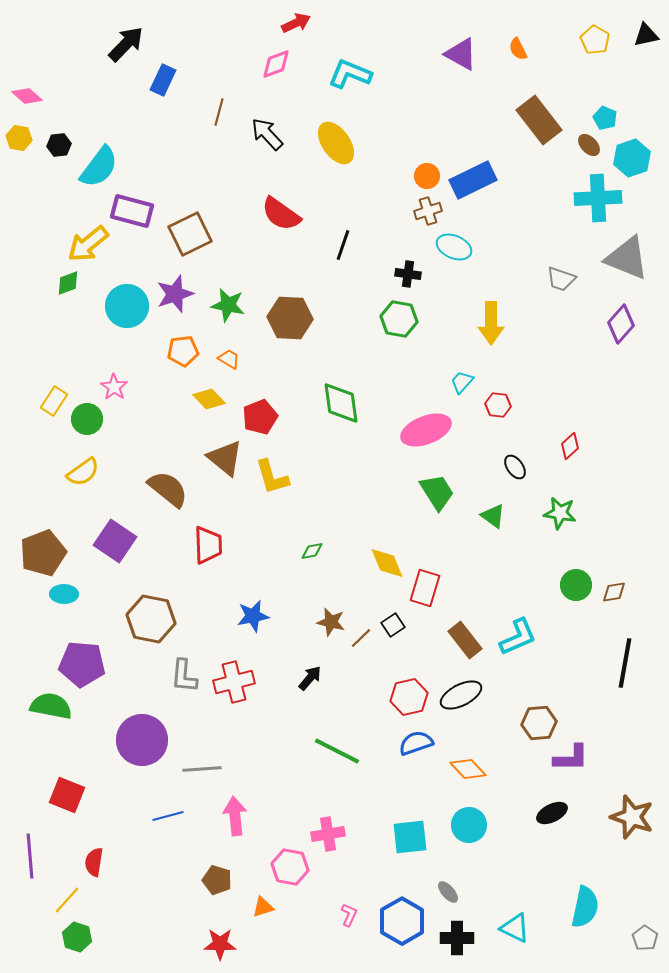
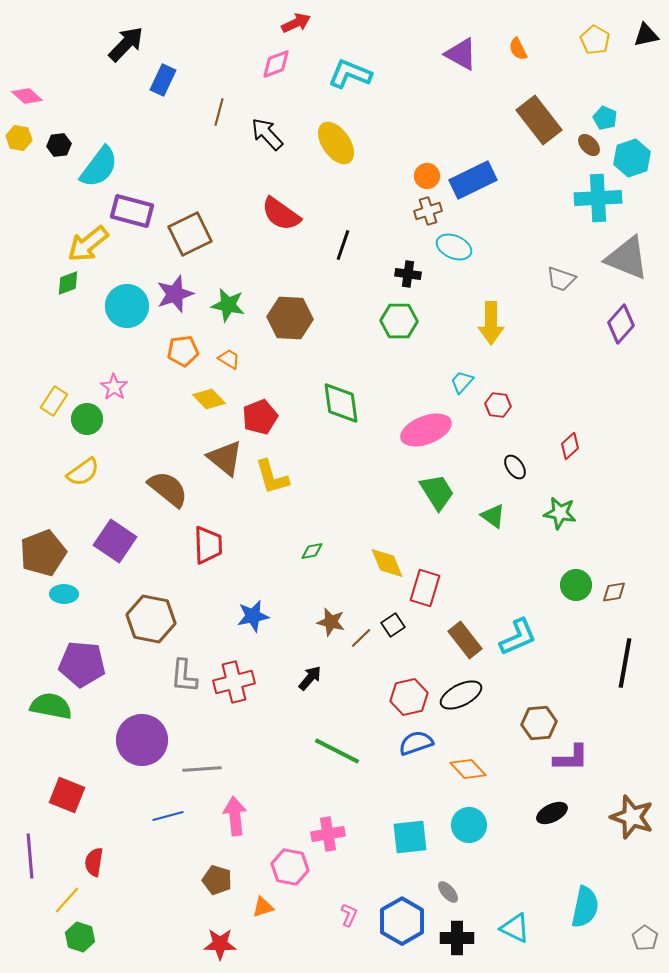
green hexagon at (399, 319): moved 2 px down; rotated 9 degrees counterclockwise
green hexagon at (77, 937): moved 3 px right
